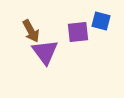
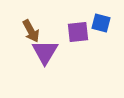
blue square: moved 2 px down
purple triangle: rotated 8 degrees clockwise
